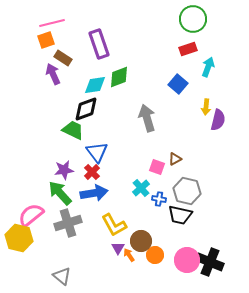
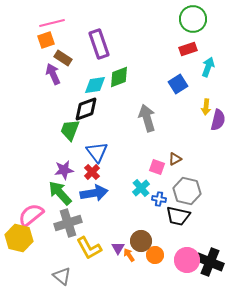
blue square: rotated 18 degrees clockwise
green trapezoid: moved 3 px left; rotated 95 degrees counterclockwise
black trapezoid: moved 2 px left, 1 px down
yellow L-shape: moved 25 px left, 23 px down
